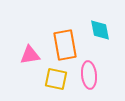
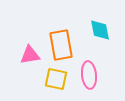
orange rectangle: moved 4 px left
